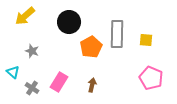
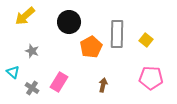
yellow square: rotated 32 degrees clockwise
pink pentagon: rotated 20 degrees counterclockwise
brown arrow: moved 11 px right
